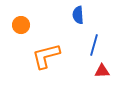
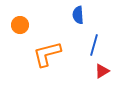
orange circle: moved 1 px left
orange L-shape: moved 1 px right, 2 px up
red triangle: rotated 28 degrees counterclockwise
